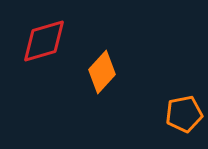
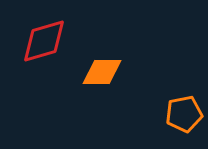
orange diamond: rotated 48 degrees clockwise
